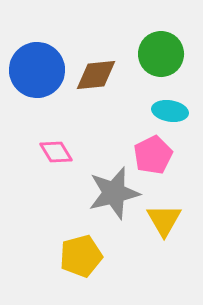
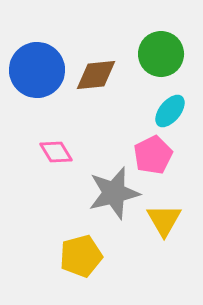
cyan ellipse: rotated 60 degrees counterclockwise
